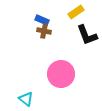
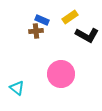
yellow rectangle: moved 6 px left, 5 px down
brown cross: moved 8 px left; rotated 16 degrees counterclockwise
black L-shape: rotated 40 degrees counterclockwise
cyan triangle: moved 9 px left, 11 px up
